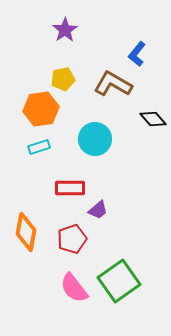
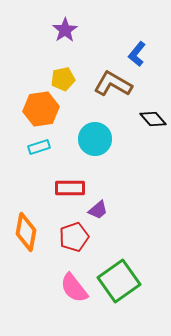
red pentagon: moved 2 px right, 2 px up
